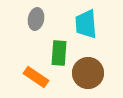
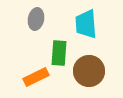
brown circle: moved 1 px right, 2 px up
orange rectangle: rotated 60 degrees counterclockwise
